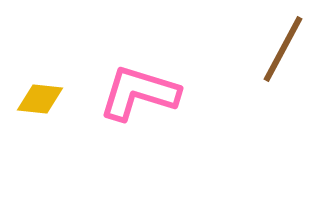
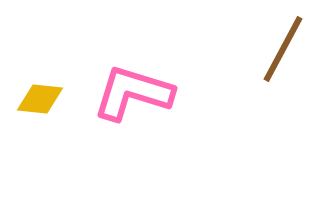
pink L-shape: moved 6 px left
